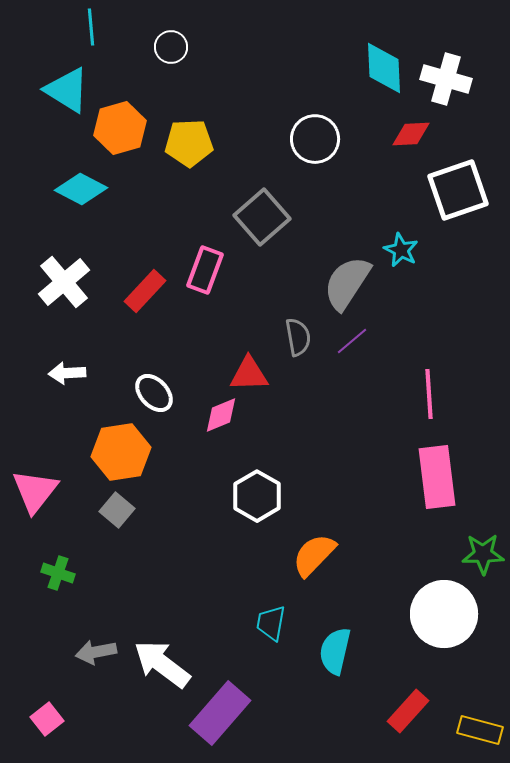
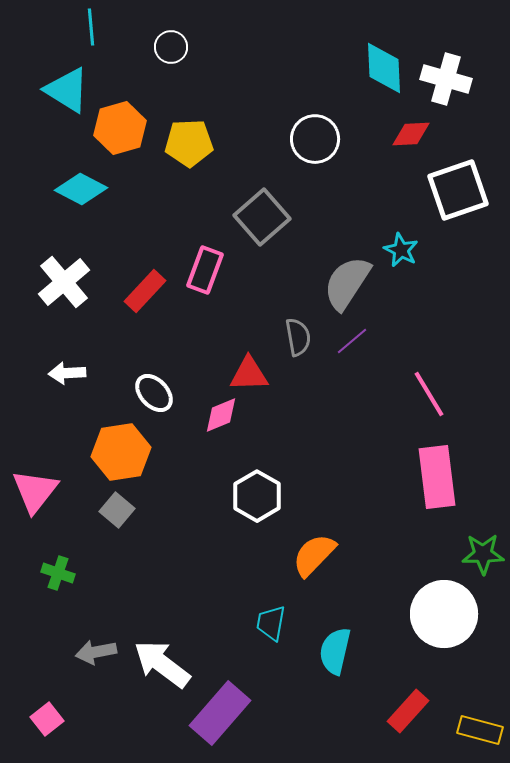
pink line at (429, 394): rotated 27 degrees counterclockwise
